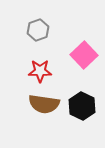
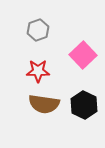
pink square: moved 1 px left
red star: moved 2 px left
black hexagon: moved 2 px right, 1 px up
